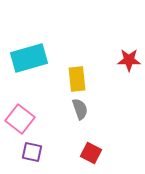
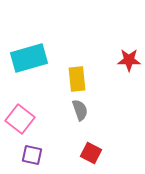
gray semicircle: moved 1 px down
purple square: moved 3 px down
